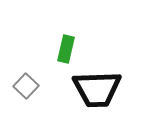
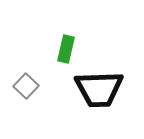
black trapezoid: moved 2 px right
